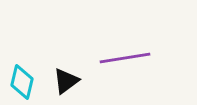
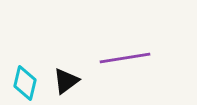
cyan diamond: moved 3 px right, 1 px down
